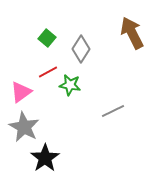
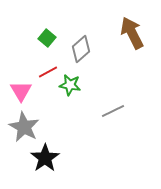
gray diamond: rotated 16 degrees clockwise
pink triangle: moved 1 px up; rotated 25 degrees counterclockwise
